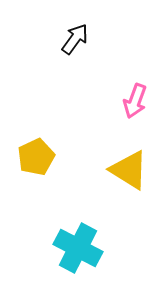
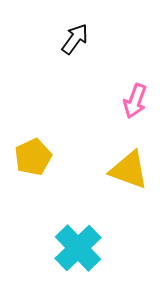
yellow pentagon: moved 3 px left
yellow triangle: rotated 12 degrees counterclockwise
cyan cross: rotated 18 degrees clockwise
